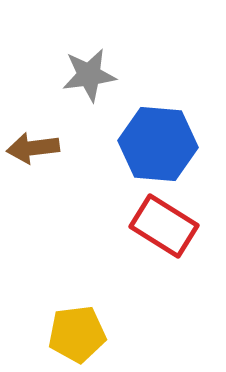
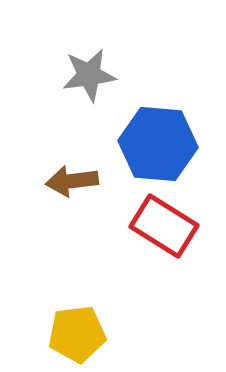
brown arrow: moved 39 px right, 33 px down
